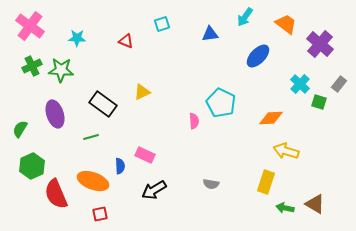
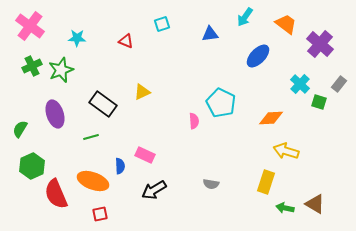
green star: rotated 25 degrees counterclockwise
